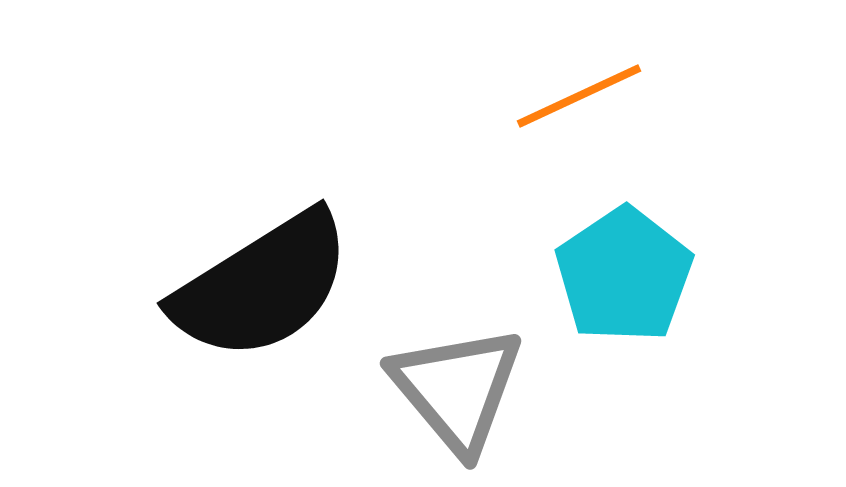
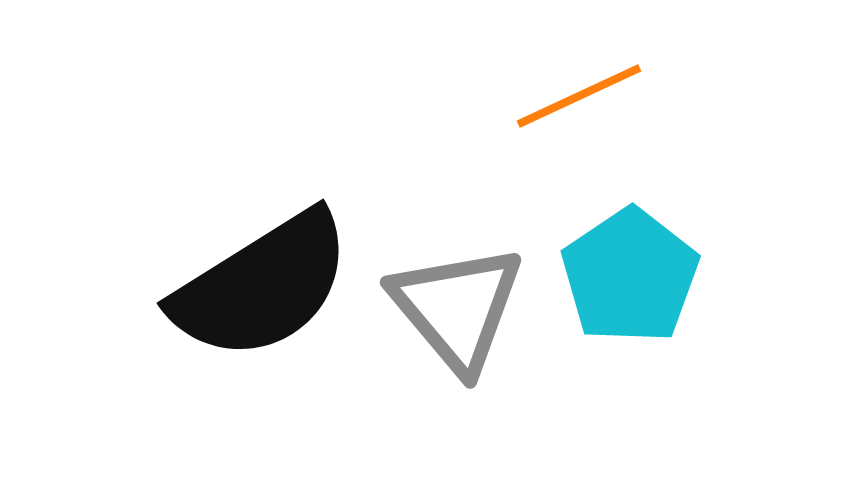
cyan pentagon: moved 6 px right, 1 px down
gray triangle: moved 81 px up
